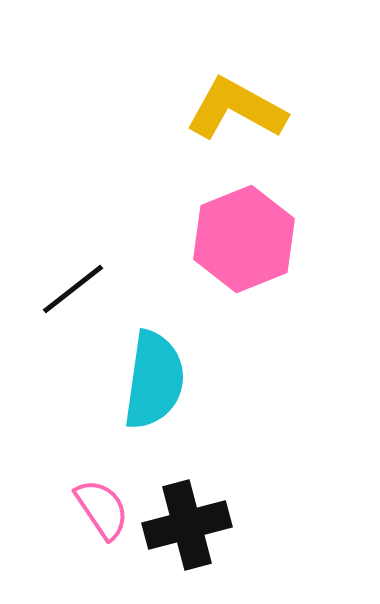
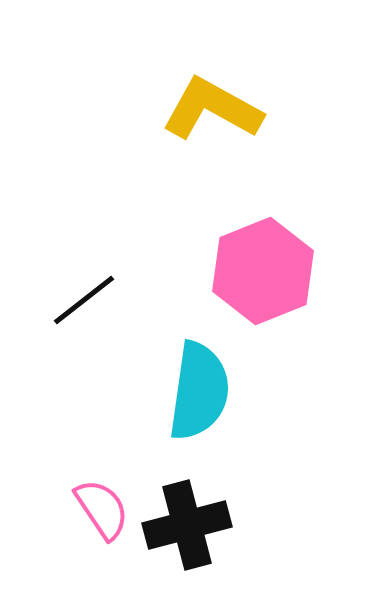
yellow L-shape: moved 24 px left
pink hexagon: moved 19 px right, 32 px down
black line: moved 11 px right, 11 px down
cyan semicircle: moved 45 px right, 11 px down
